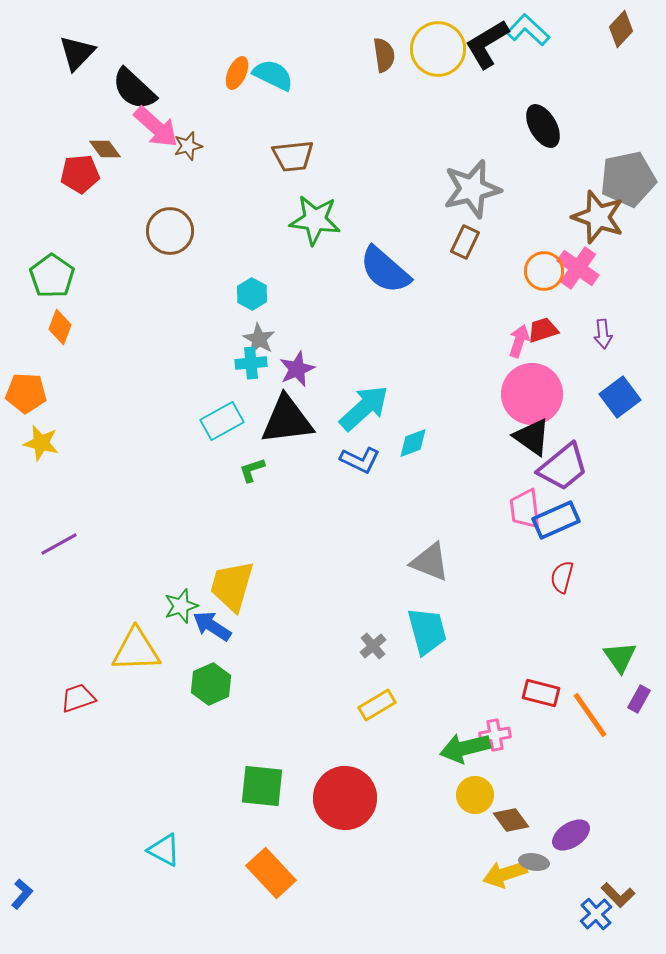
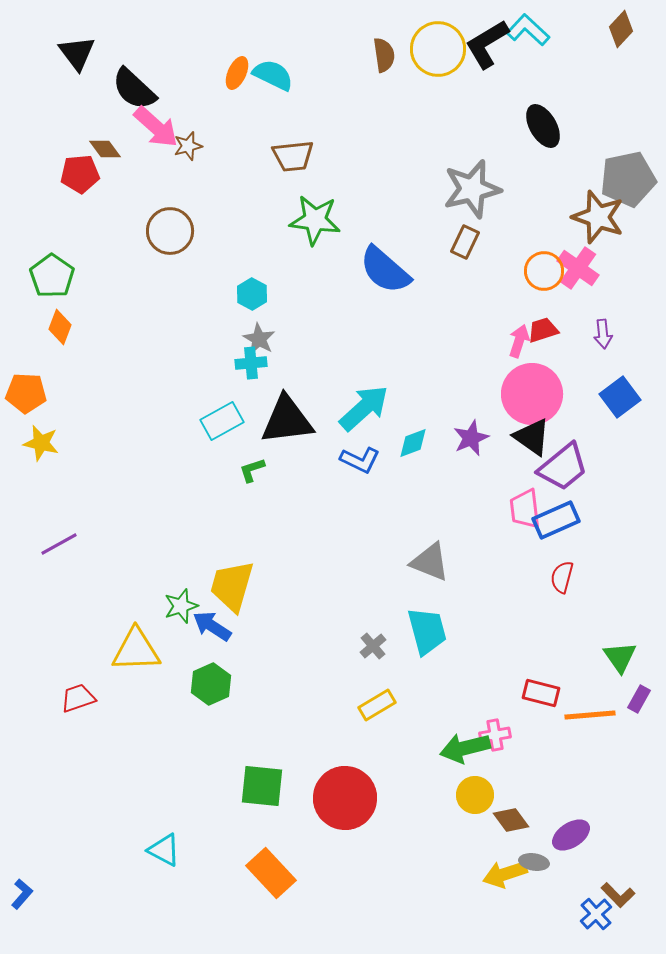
black triangle at (77, 53): rotated 21 degrees counterclockwise
purple star at (297, 369): moved 174 px right, 69 px down
orange line at (590, 715): rotated 60 degrees counterclockwise
